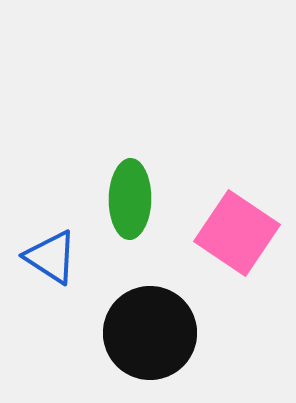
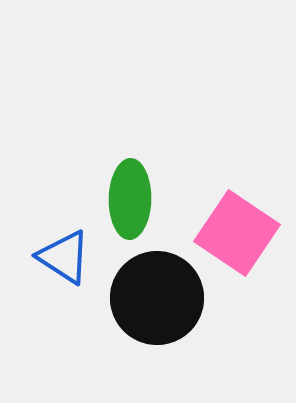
blue triangle: moved 13 px right
black circle: moved 7 px right, 35 px up
